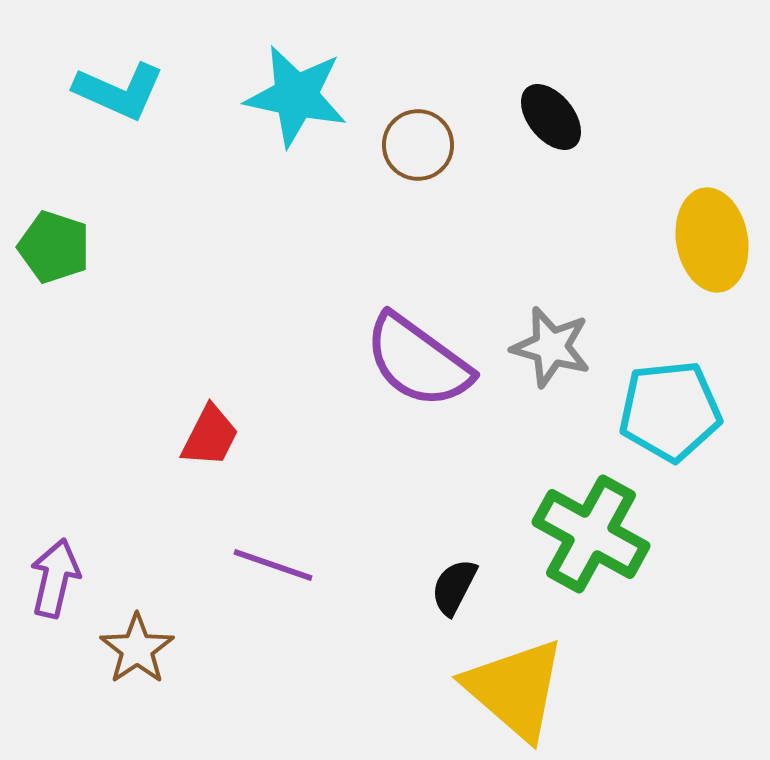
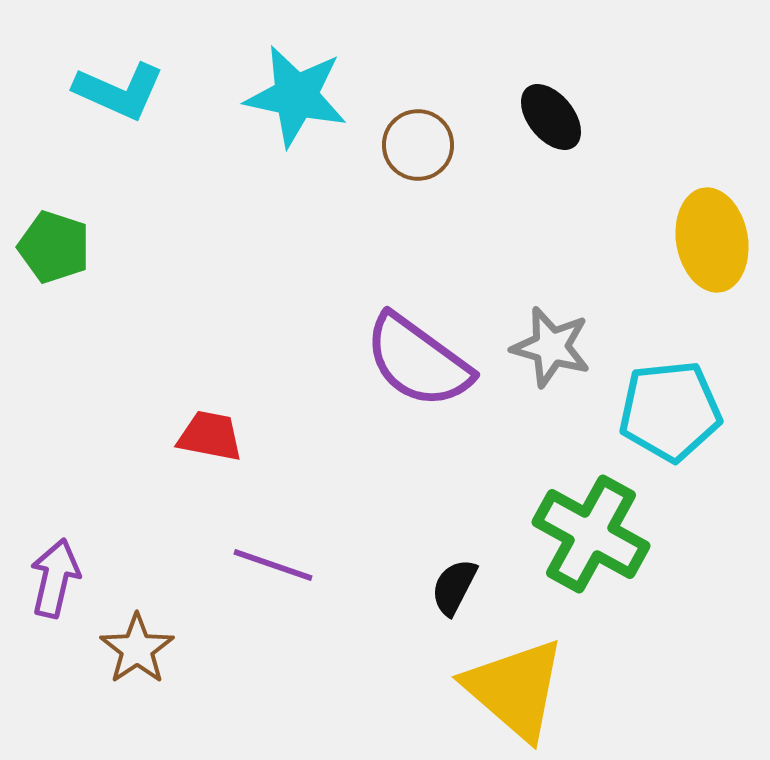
red trapezoid: rotated 106 degrees counterclockwise
